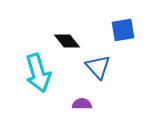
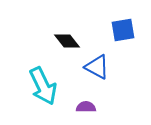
blue triangle: moved 1 px left; rotated 20 degrees counterclockwise
cyan arrow: moved 5 px right, 13 px down; rotated 9 degrees counterclockwise
purple semicircle: moved 4 px right, 3 px down
